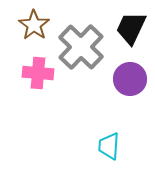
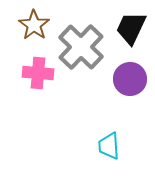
cyan trapezoid: rotated 8 degrees counterclockwise
